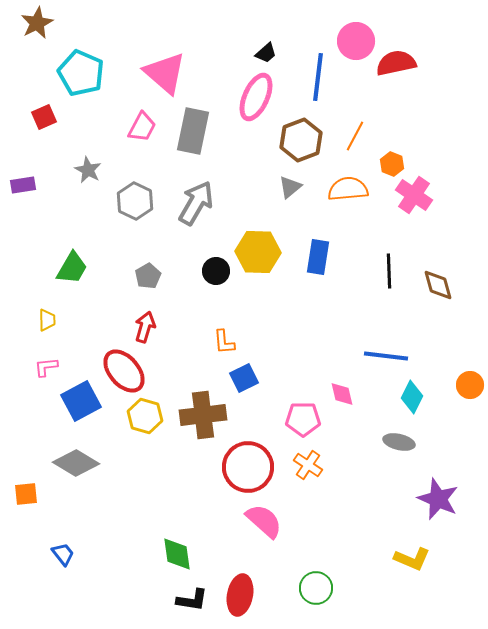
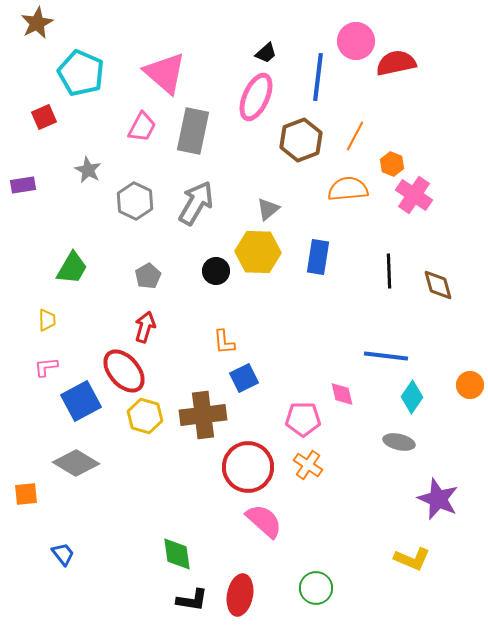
gray triangle at (290, 187): moved 22 px left, 22 px down
cyan diamond at (412, 397): rotated 8 degrees clockwise
